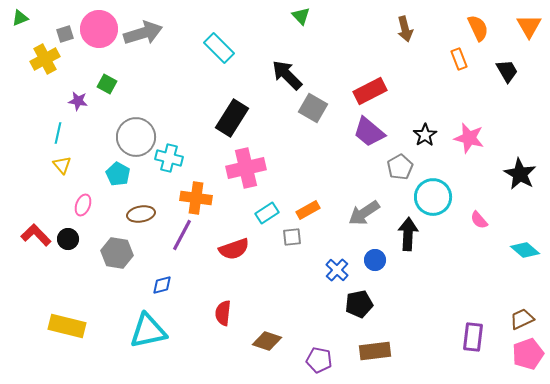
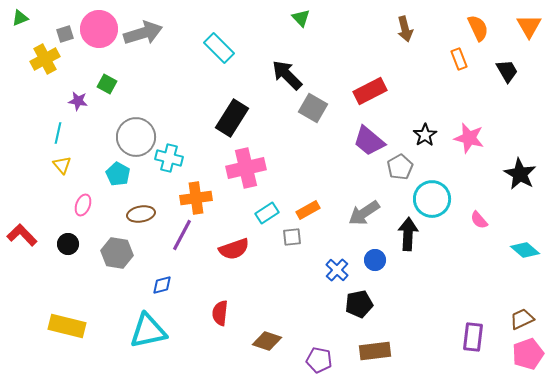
green triangle at (301, 16): moved 2 px down
purple trapezoid at (369, 132): moved 9 px down
cyan circle at (433, 197): moved 1 px left, 2 px down
orange cross at (196, 198): rotated 16 degrees counterclockwise
red L-shape at (36, 235): moved 14 px left
black circle at (68, 239): moved 5 px down
red semicircle at (223, 313): moved 3 px left
